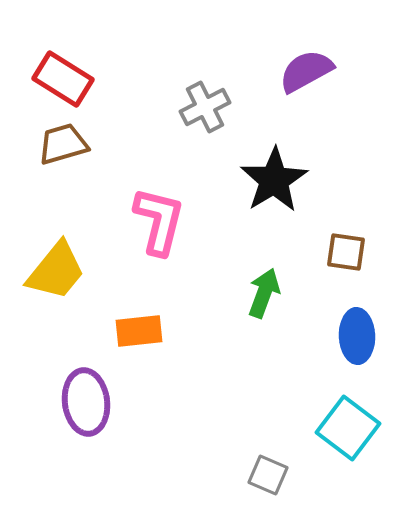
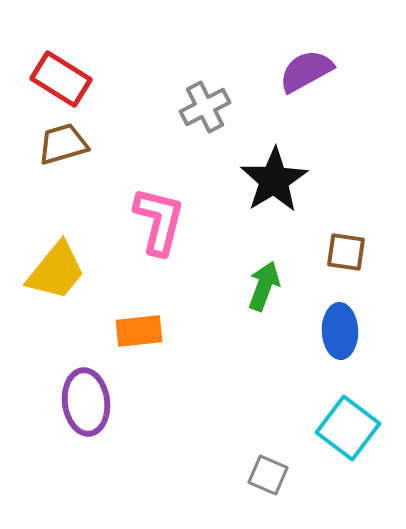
red rectangle: moved 2 px left
green arrow: moved 7 px up
blue ellipse: moved 17 px left, 5 px up
